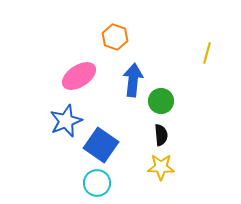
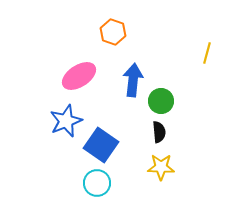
orange hexagon: moved 2 px left, 5 px up
black semicircle: moved 2 px left, 3 px up
